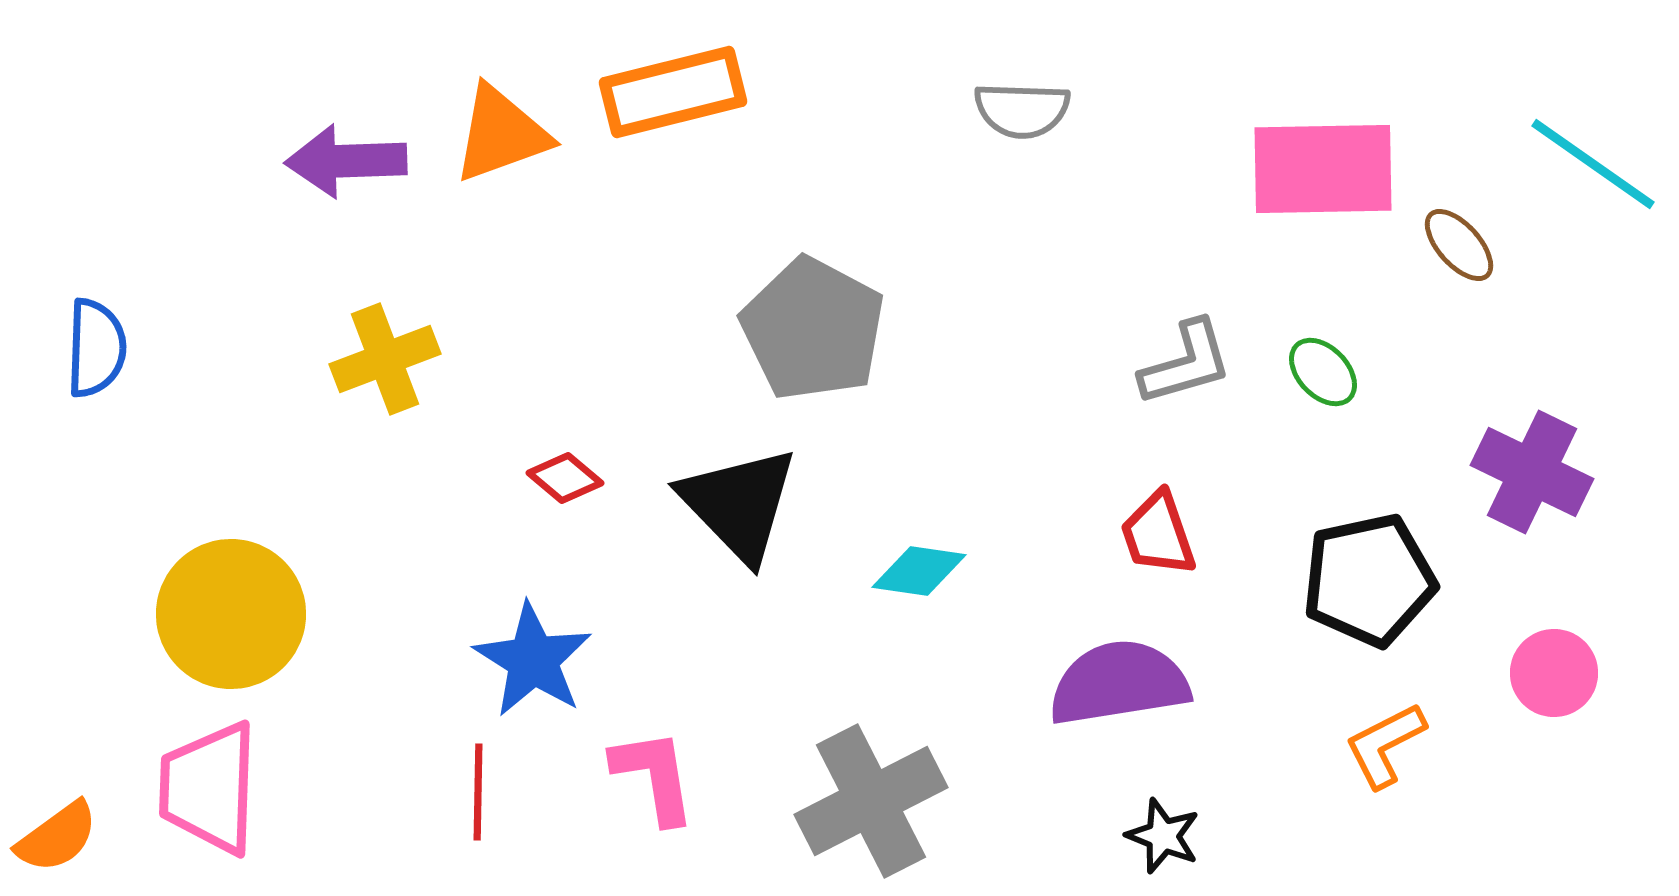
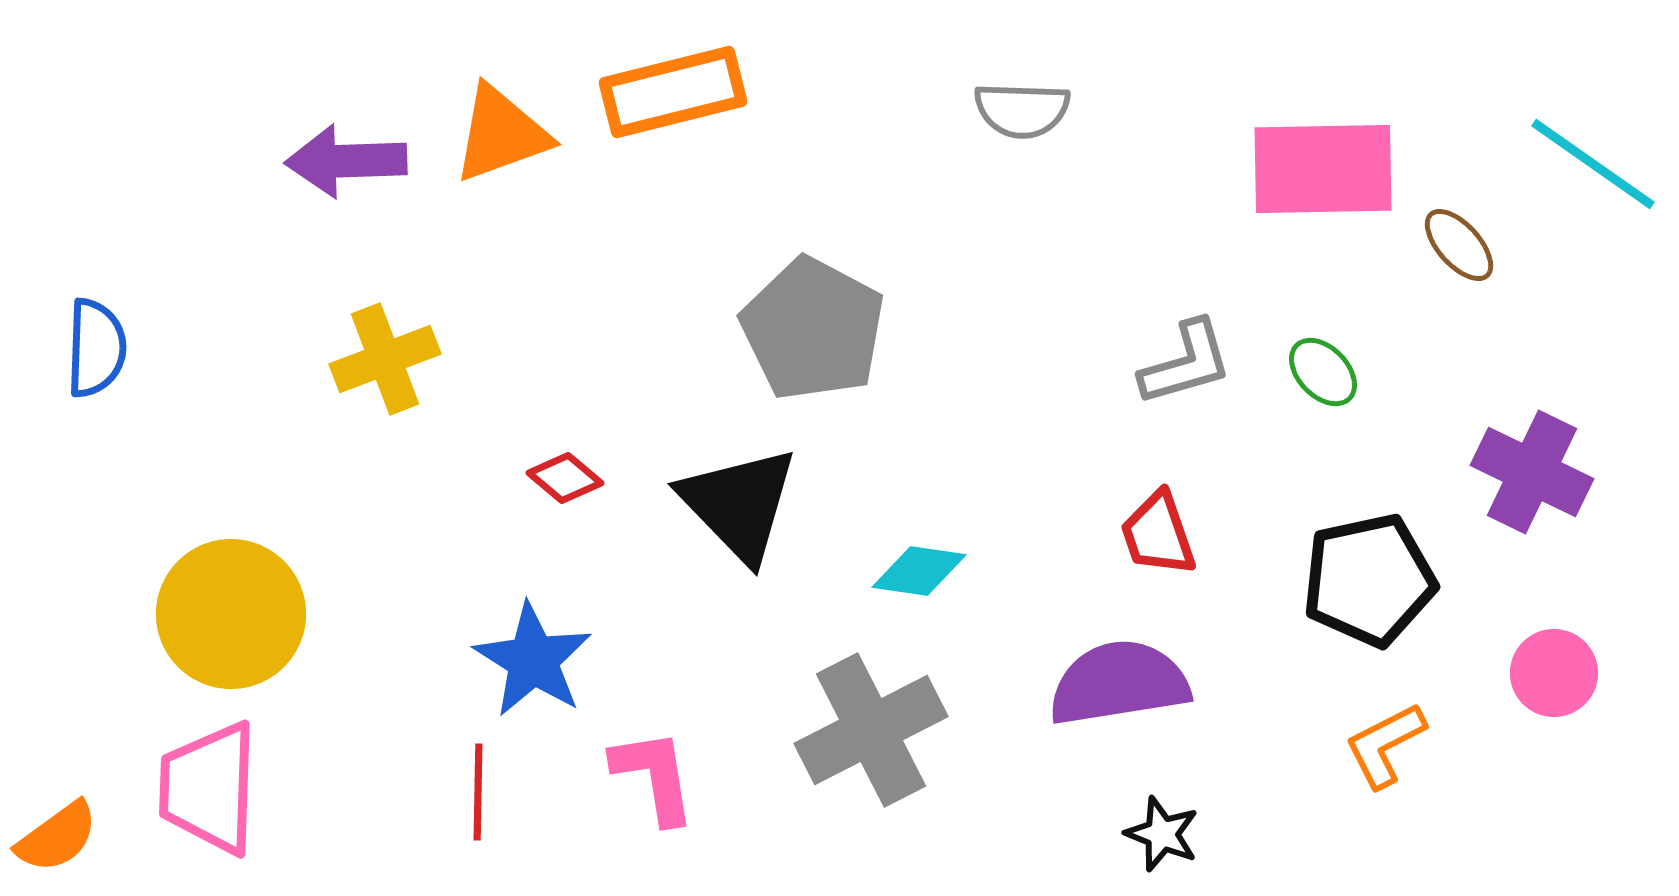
gray cross: moved 71 px up
black star: moved 1 px left, 2 px up
